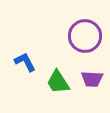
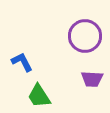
blue L-shape: moved 3 px left
green trapezoid: moved 19 px left, 14 px down
